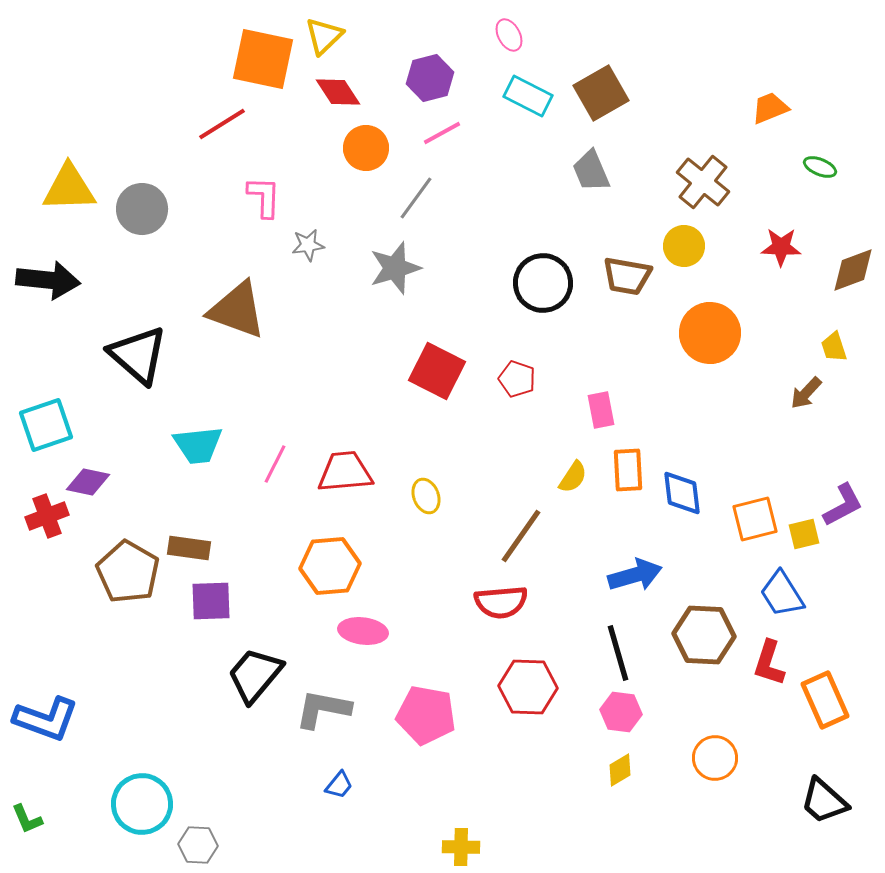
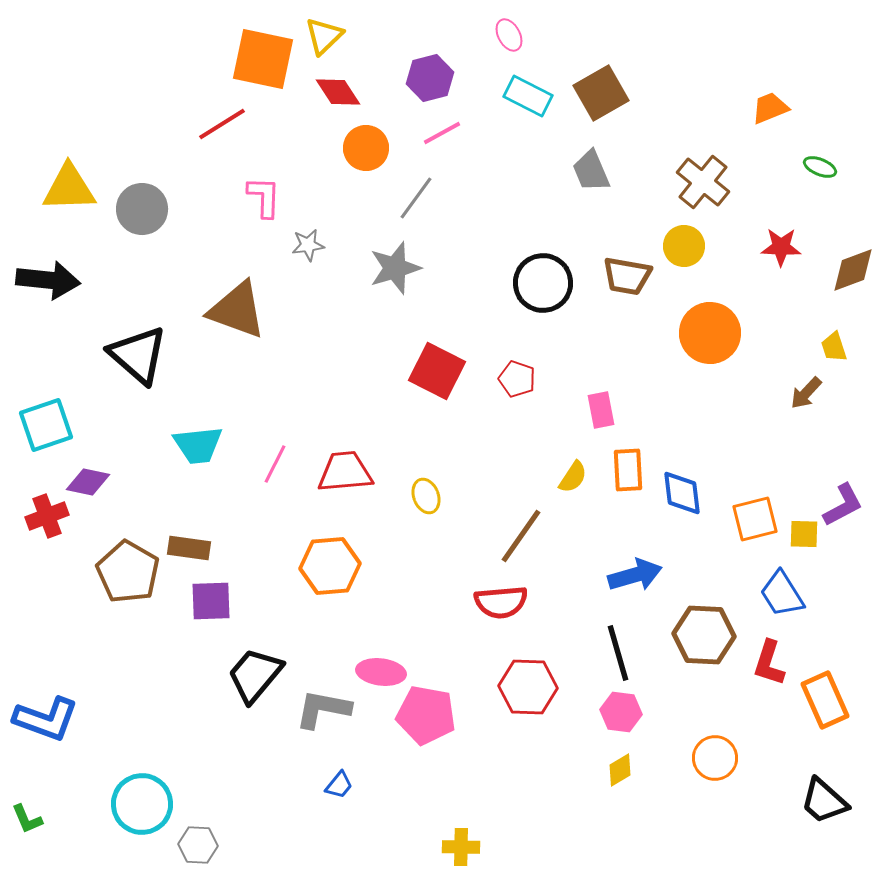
yellow square at (804, 534): rotated 16 degrees clockwise
pink ellipse at (363, 631): moved 18 px right, 41 px down
